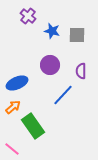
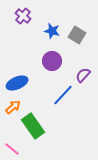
purple cross: moved 5 px left
gray square: rotated 30 degrees clockwise
purple circle: moved 2 px right, 4 px up
purple semicircle: moved 2 px right, 4 px down; rotated 42 degrees clockwise
